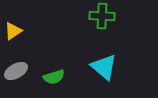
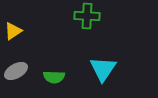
green cross: moved 15 px left
cyan triangle: moved 1 px left, 2 px down; rotated 24 degrees clockwise
green semicircle: rotated 20 degrees clockwise
